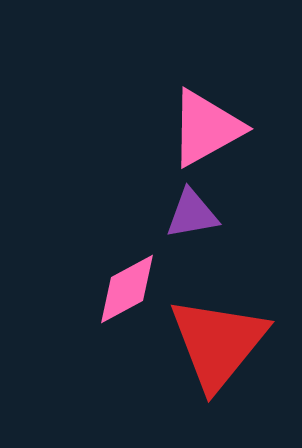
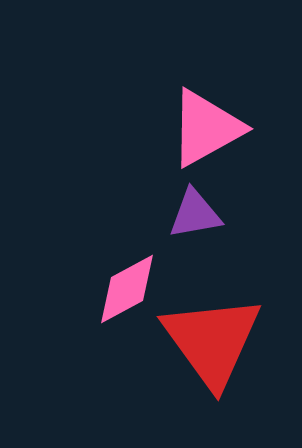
purple triangle: moved 3 px right
red triangle: moved 6 px left, 2 px up; rotated 15 degrees counterclockwise
